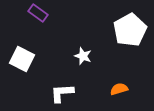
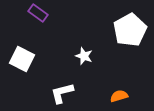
white star: moved 1 px right
orange semicircle: moved 7 px down
white L-shape: rotated 10 degrees counterclockwise
